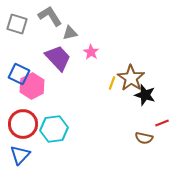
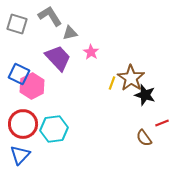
brown semicircle: rotated 42 degrees clockwise
